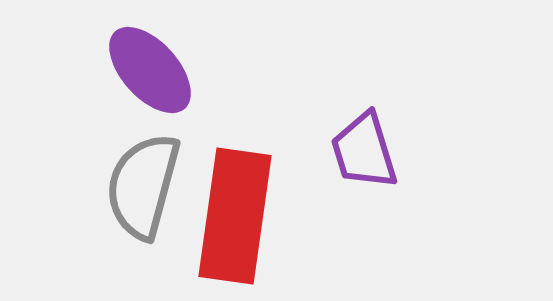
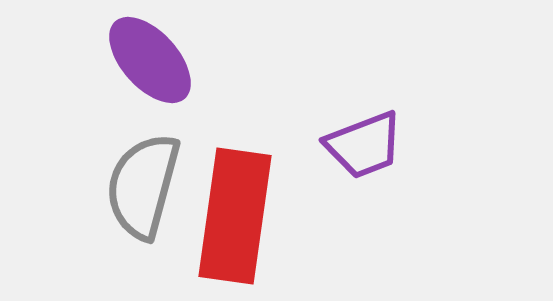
purple ellipse: moved 10 px up
purple trapezoid: moved 6 px up; rotated 94 degrees counterclockwise
